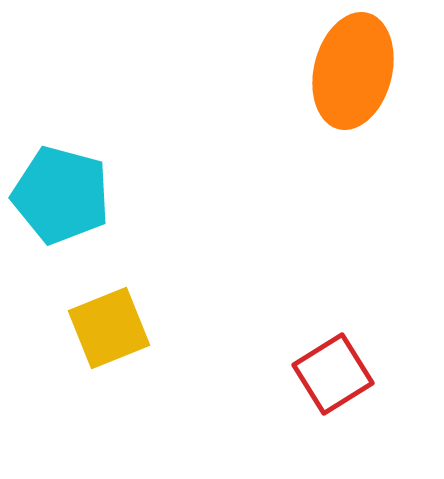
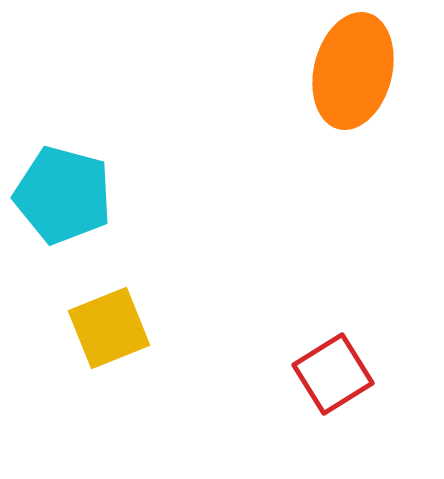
cyan pentagon: moved 2 px right
